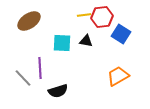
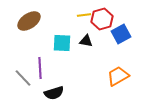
red hexagon: moved 2 px down; rotated 10 degrees counterclockwise
blue square: rotated 30 degrees clockwise
black semicircle: moved 4 px left, 2 px down
